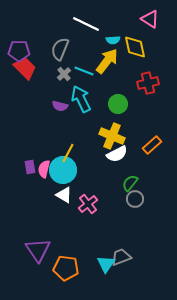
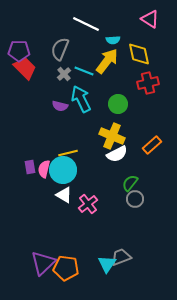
yellow diamond: moved 4 px right, 7 px down
yellow line: rotated 48 degrees clockwise
purple triangle: moved 5 px right, 13 px down; rotated 20 degrees clockwise
cyan triangle: moved 1 px right
